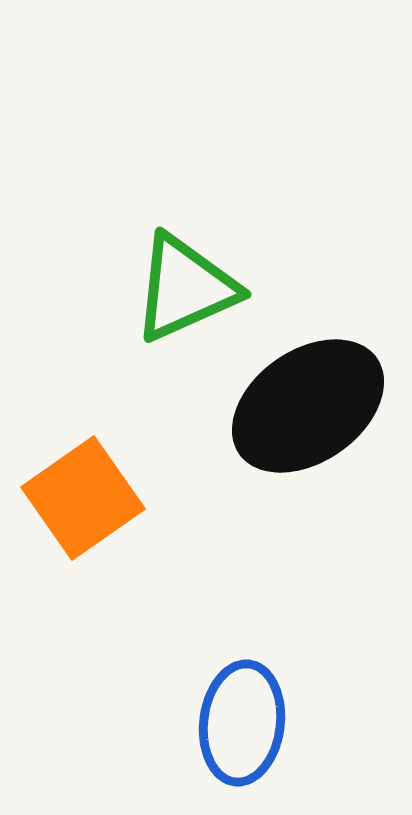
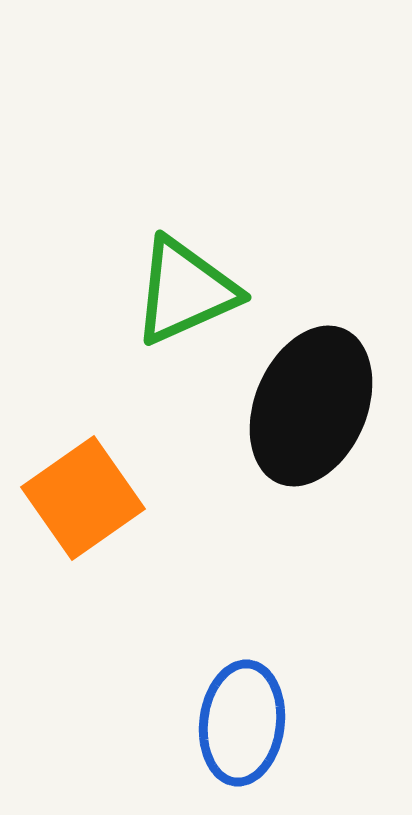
green triangle: moved 3 px down
black ellipse: moved 3 px right; rotated 32 degrees counterclockwise
